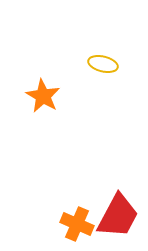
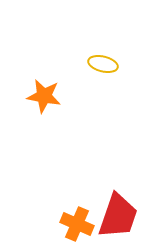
orange star: moved 1 px right; rotated 20 degrees counterclockwise
red trapezoid: rotated 9 degrees counterclockwise
